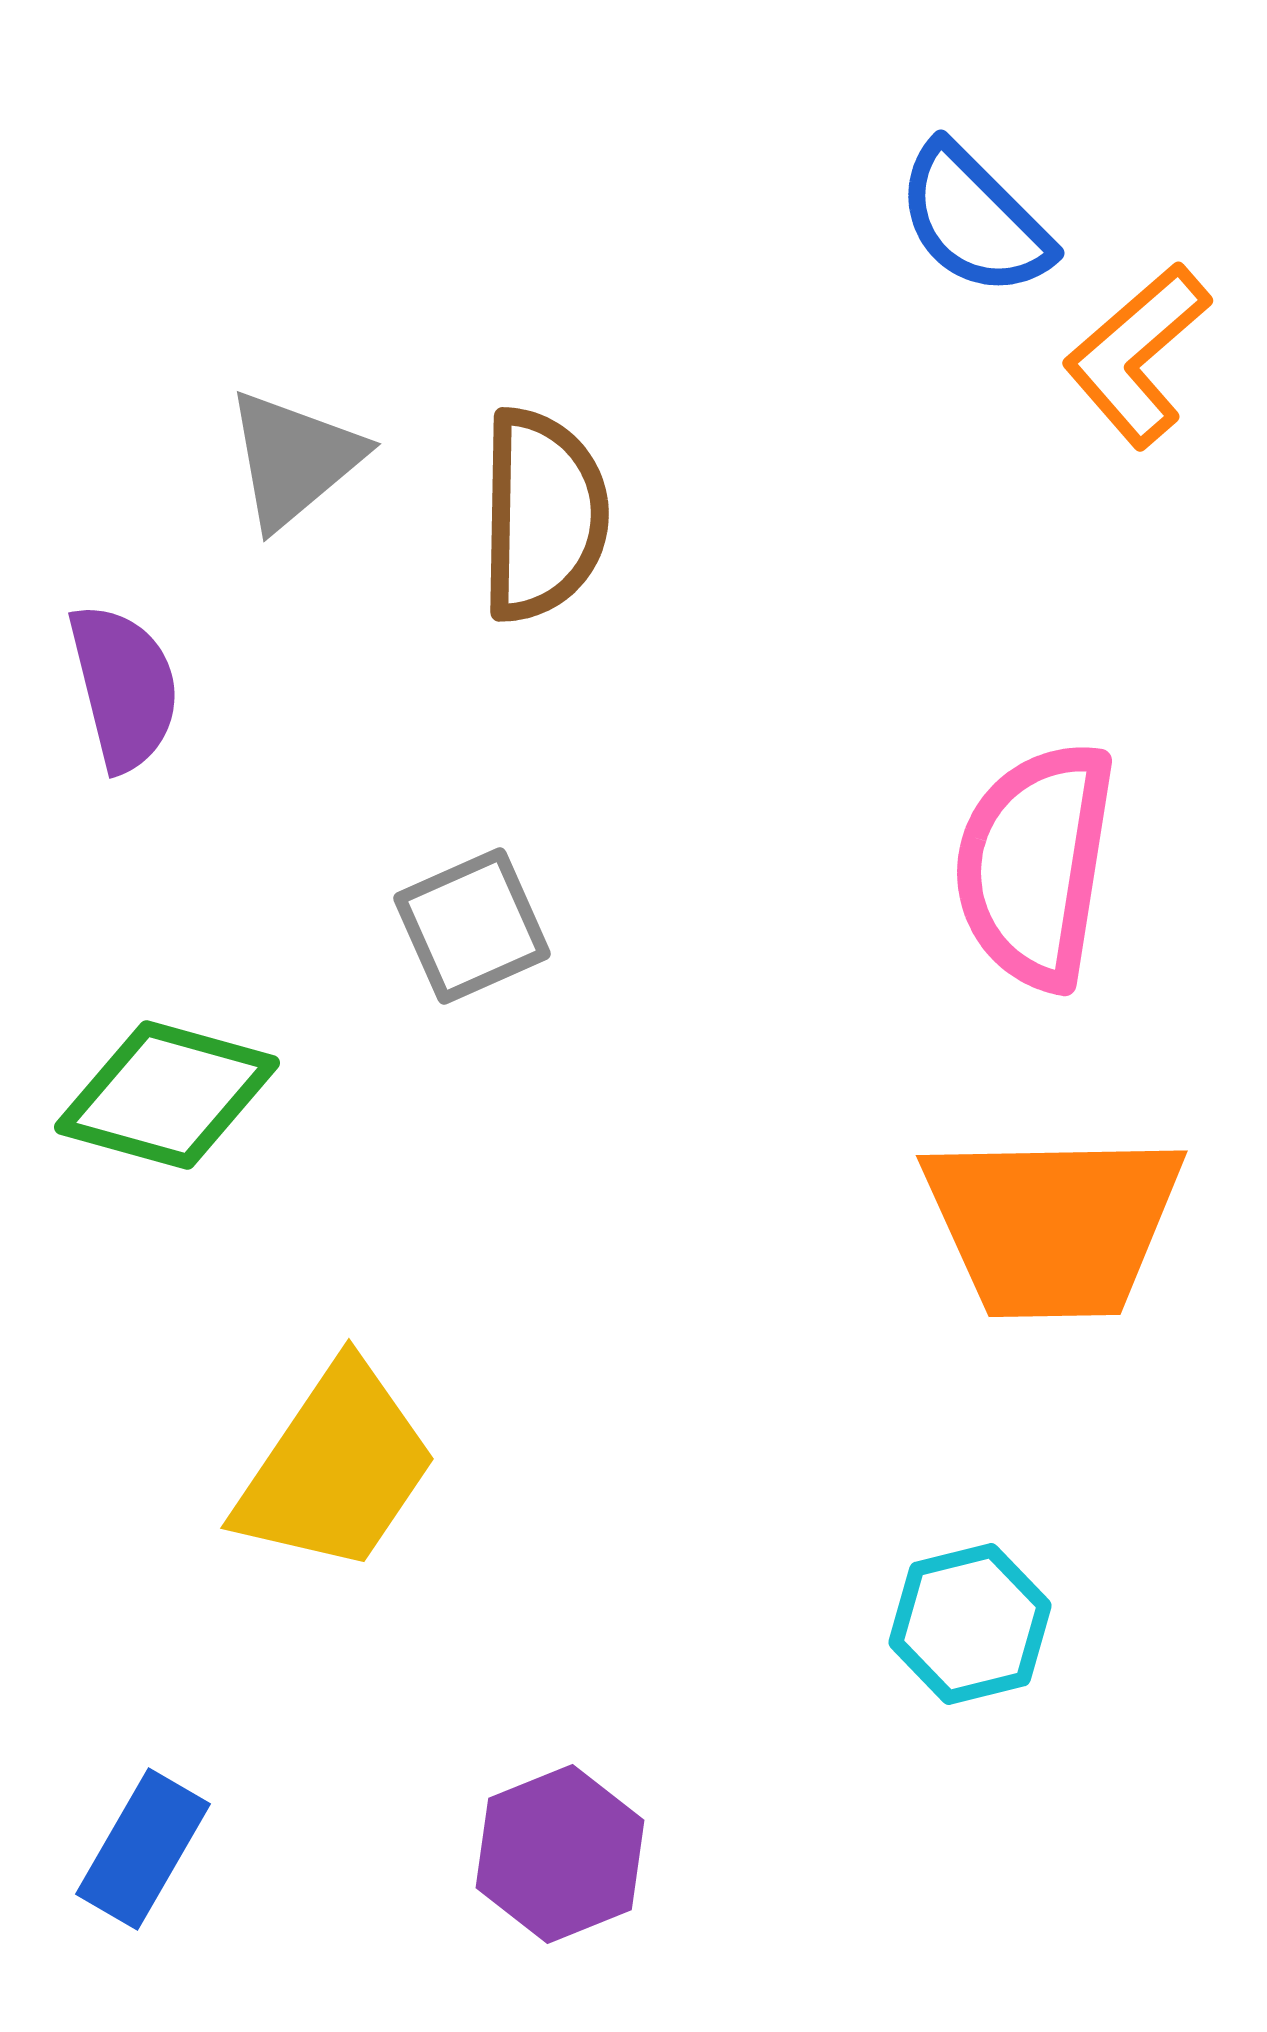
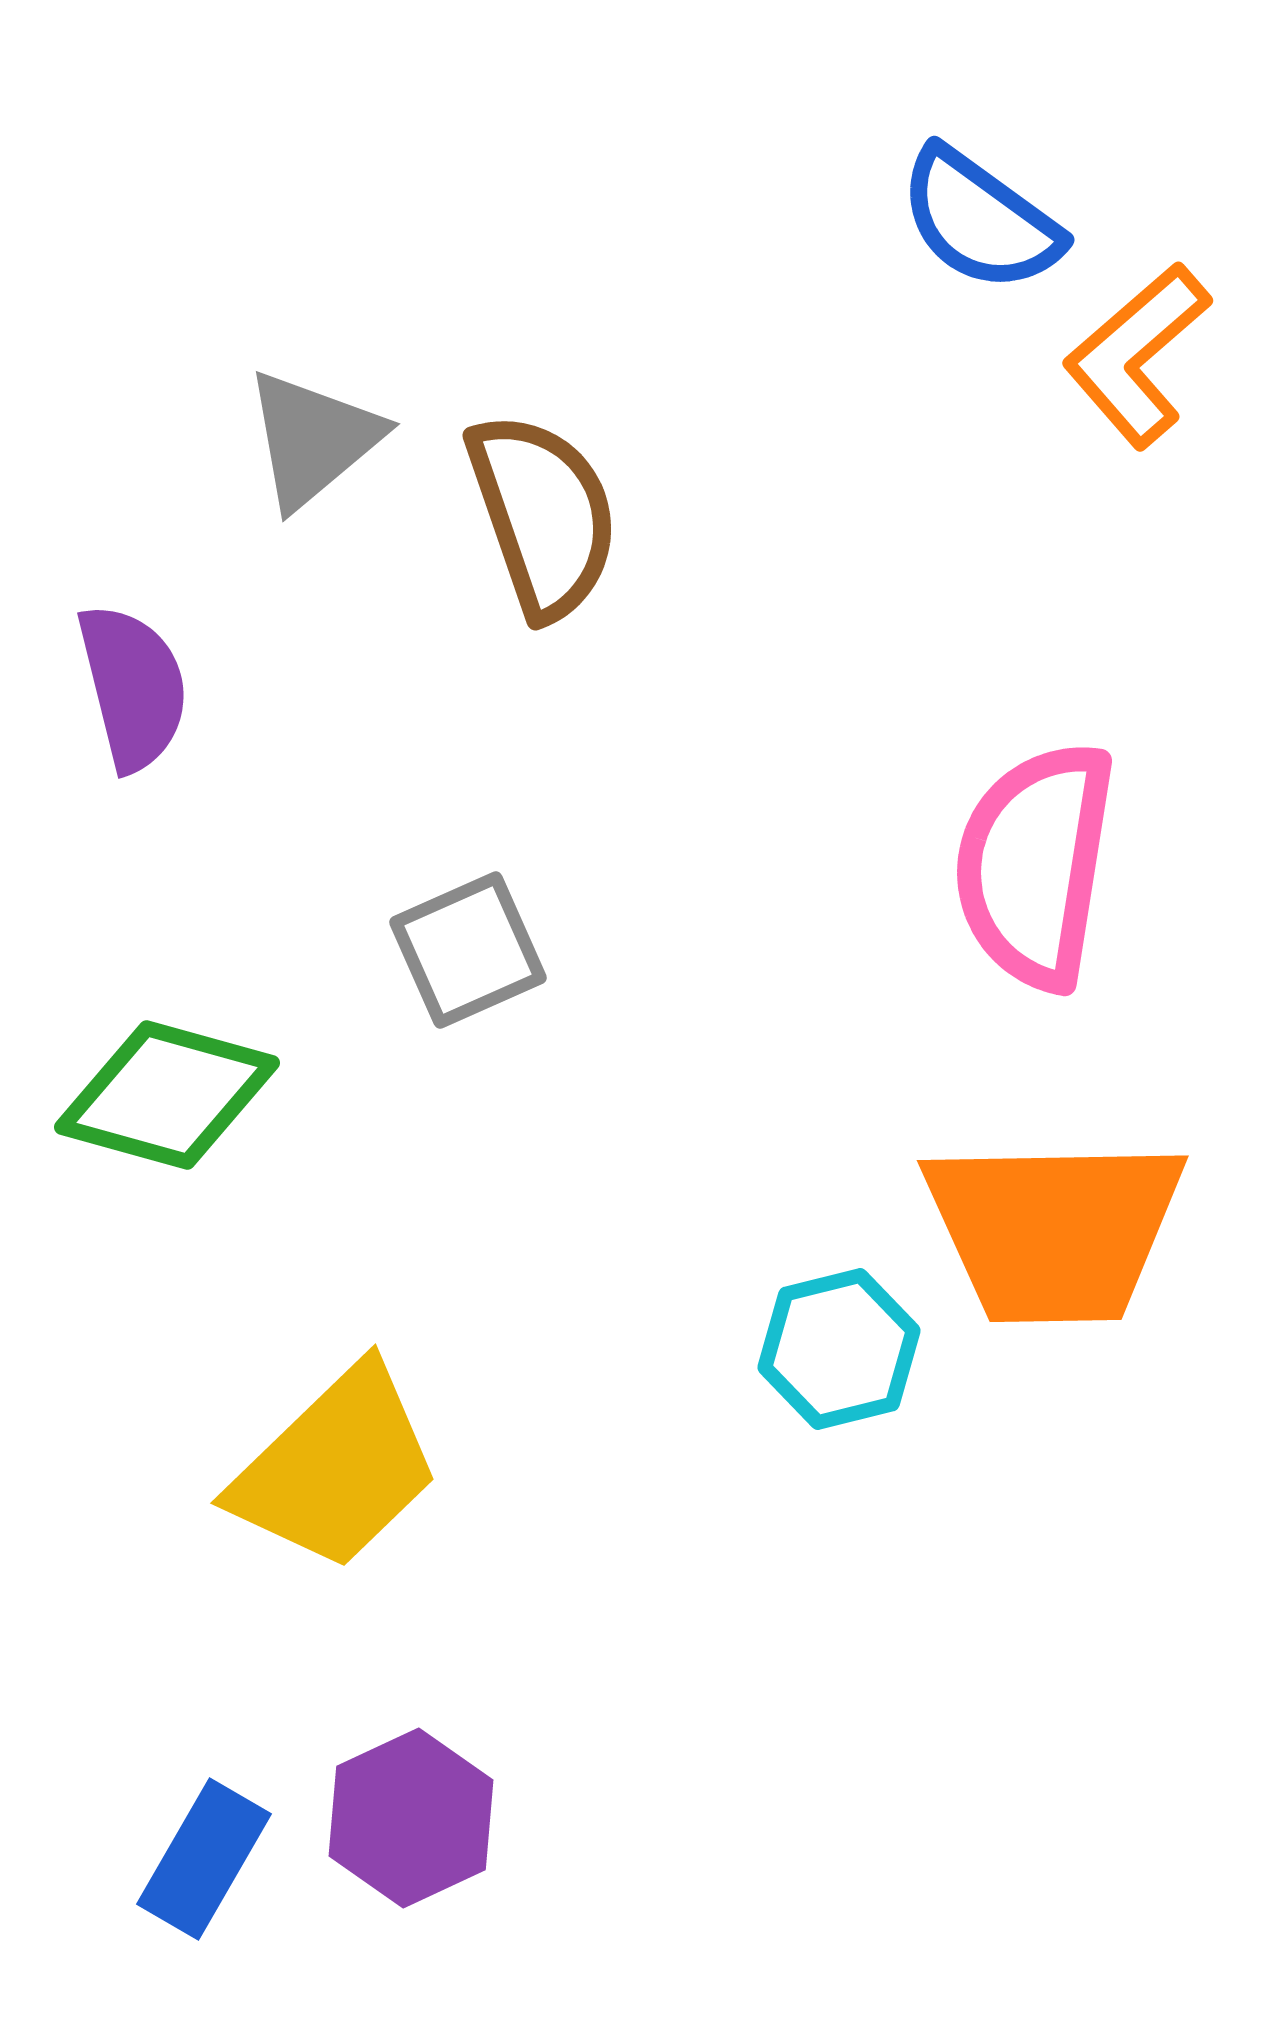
blue semicircle: moved 6 px right; rotated 9 degrees counterclockwise
gray triangle: moved 19 px right, 20 px up
brown semicircle: rotated 20 degrees counterclockwise
purple semicircle: moved 9 px right
gray square: moved 4 px left, 24 px down
orange trapezoid: moved 1 px right, 5 px down
yellow trapezoid: rotated 12 degrees clockwise
cyan hexagon: moved 131 px left, 275 px up
blue rectangle: moved 61 px right, 10 px down
purple hexagon: moved 149 px left, 36 px up; rotated 3 degrees counterclockwise
